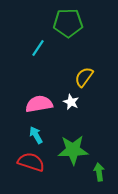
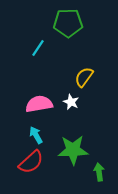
red semicircle: rotated 120 degrees clockwise
